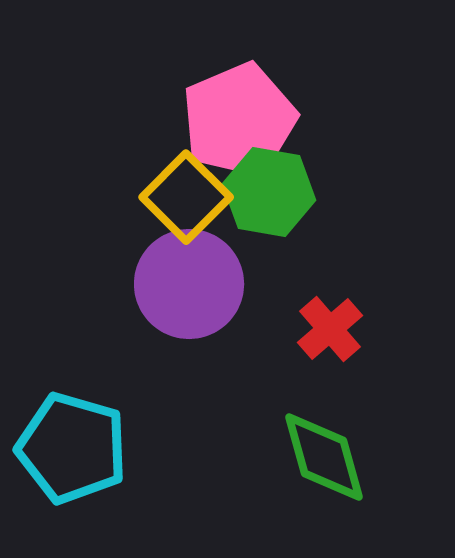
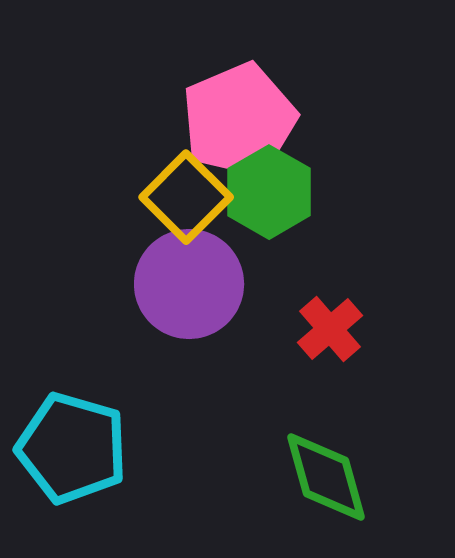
green hexagon: rotated 20 degrees clockwise
green diamond: moved 2 px right, 20 px down
